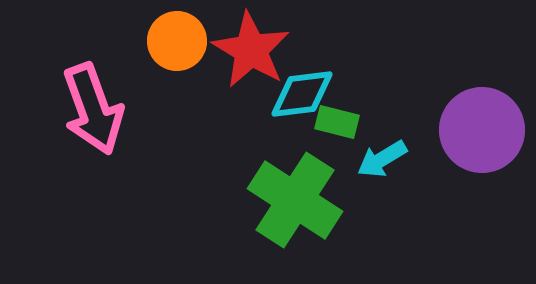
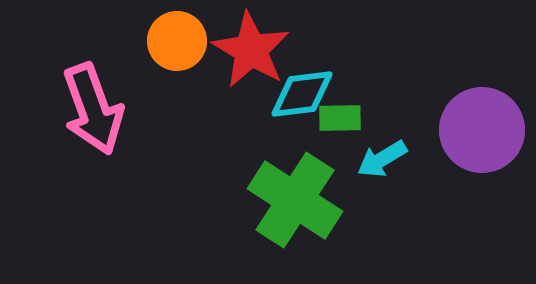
green rectangle: moved 3 px right, 4 px up; rotated 15 degrees counterclockwise
